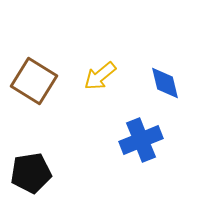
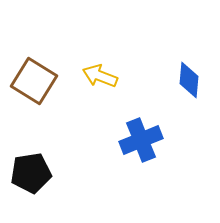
yellow arrow: rotated 60 degrees clockwise
blue diamond: moved 24 px right, 3 px up; rotated 18 degrees clockwise
